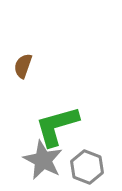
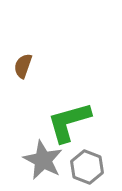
green L-shape: moved 12 px right, 4 px up
